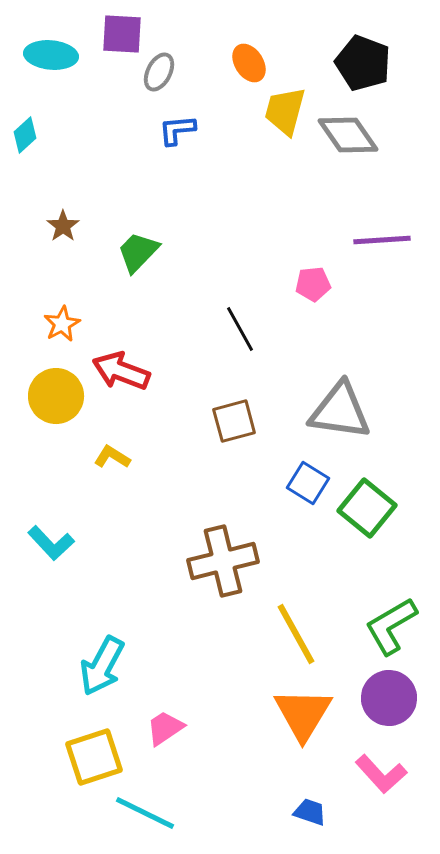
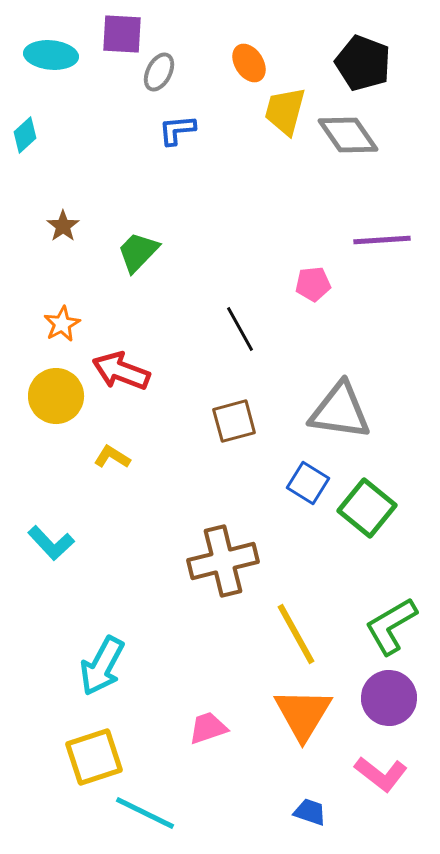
pink trapezoid: moved 43 px right; rotated 15 degrees clockwise
pink L-shape: rotated 10 degrees counterclockwise
